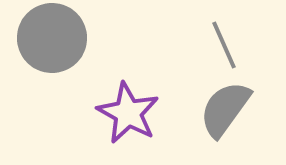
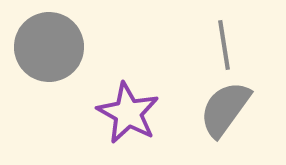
gray circle: moved 3 px left, 9 px down
gray line: rotated 15 degrees clockwise
